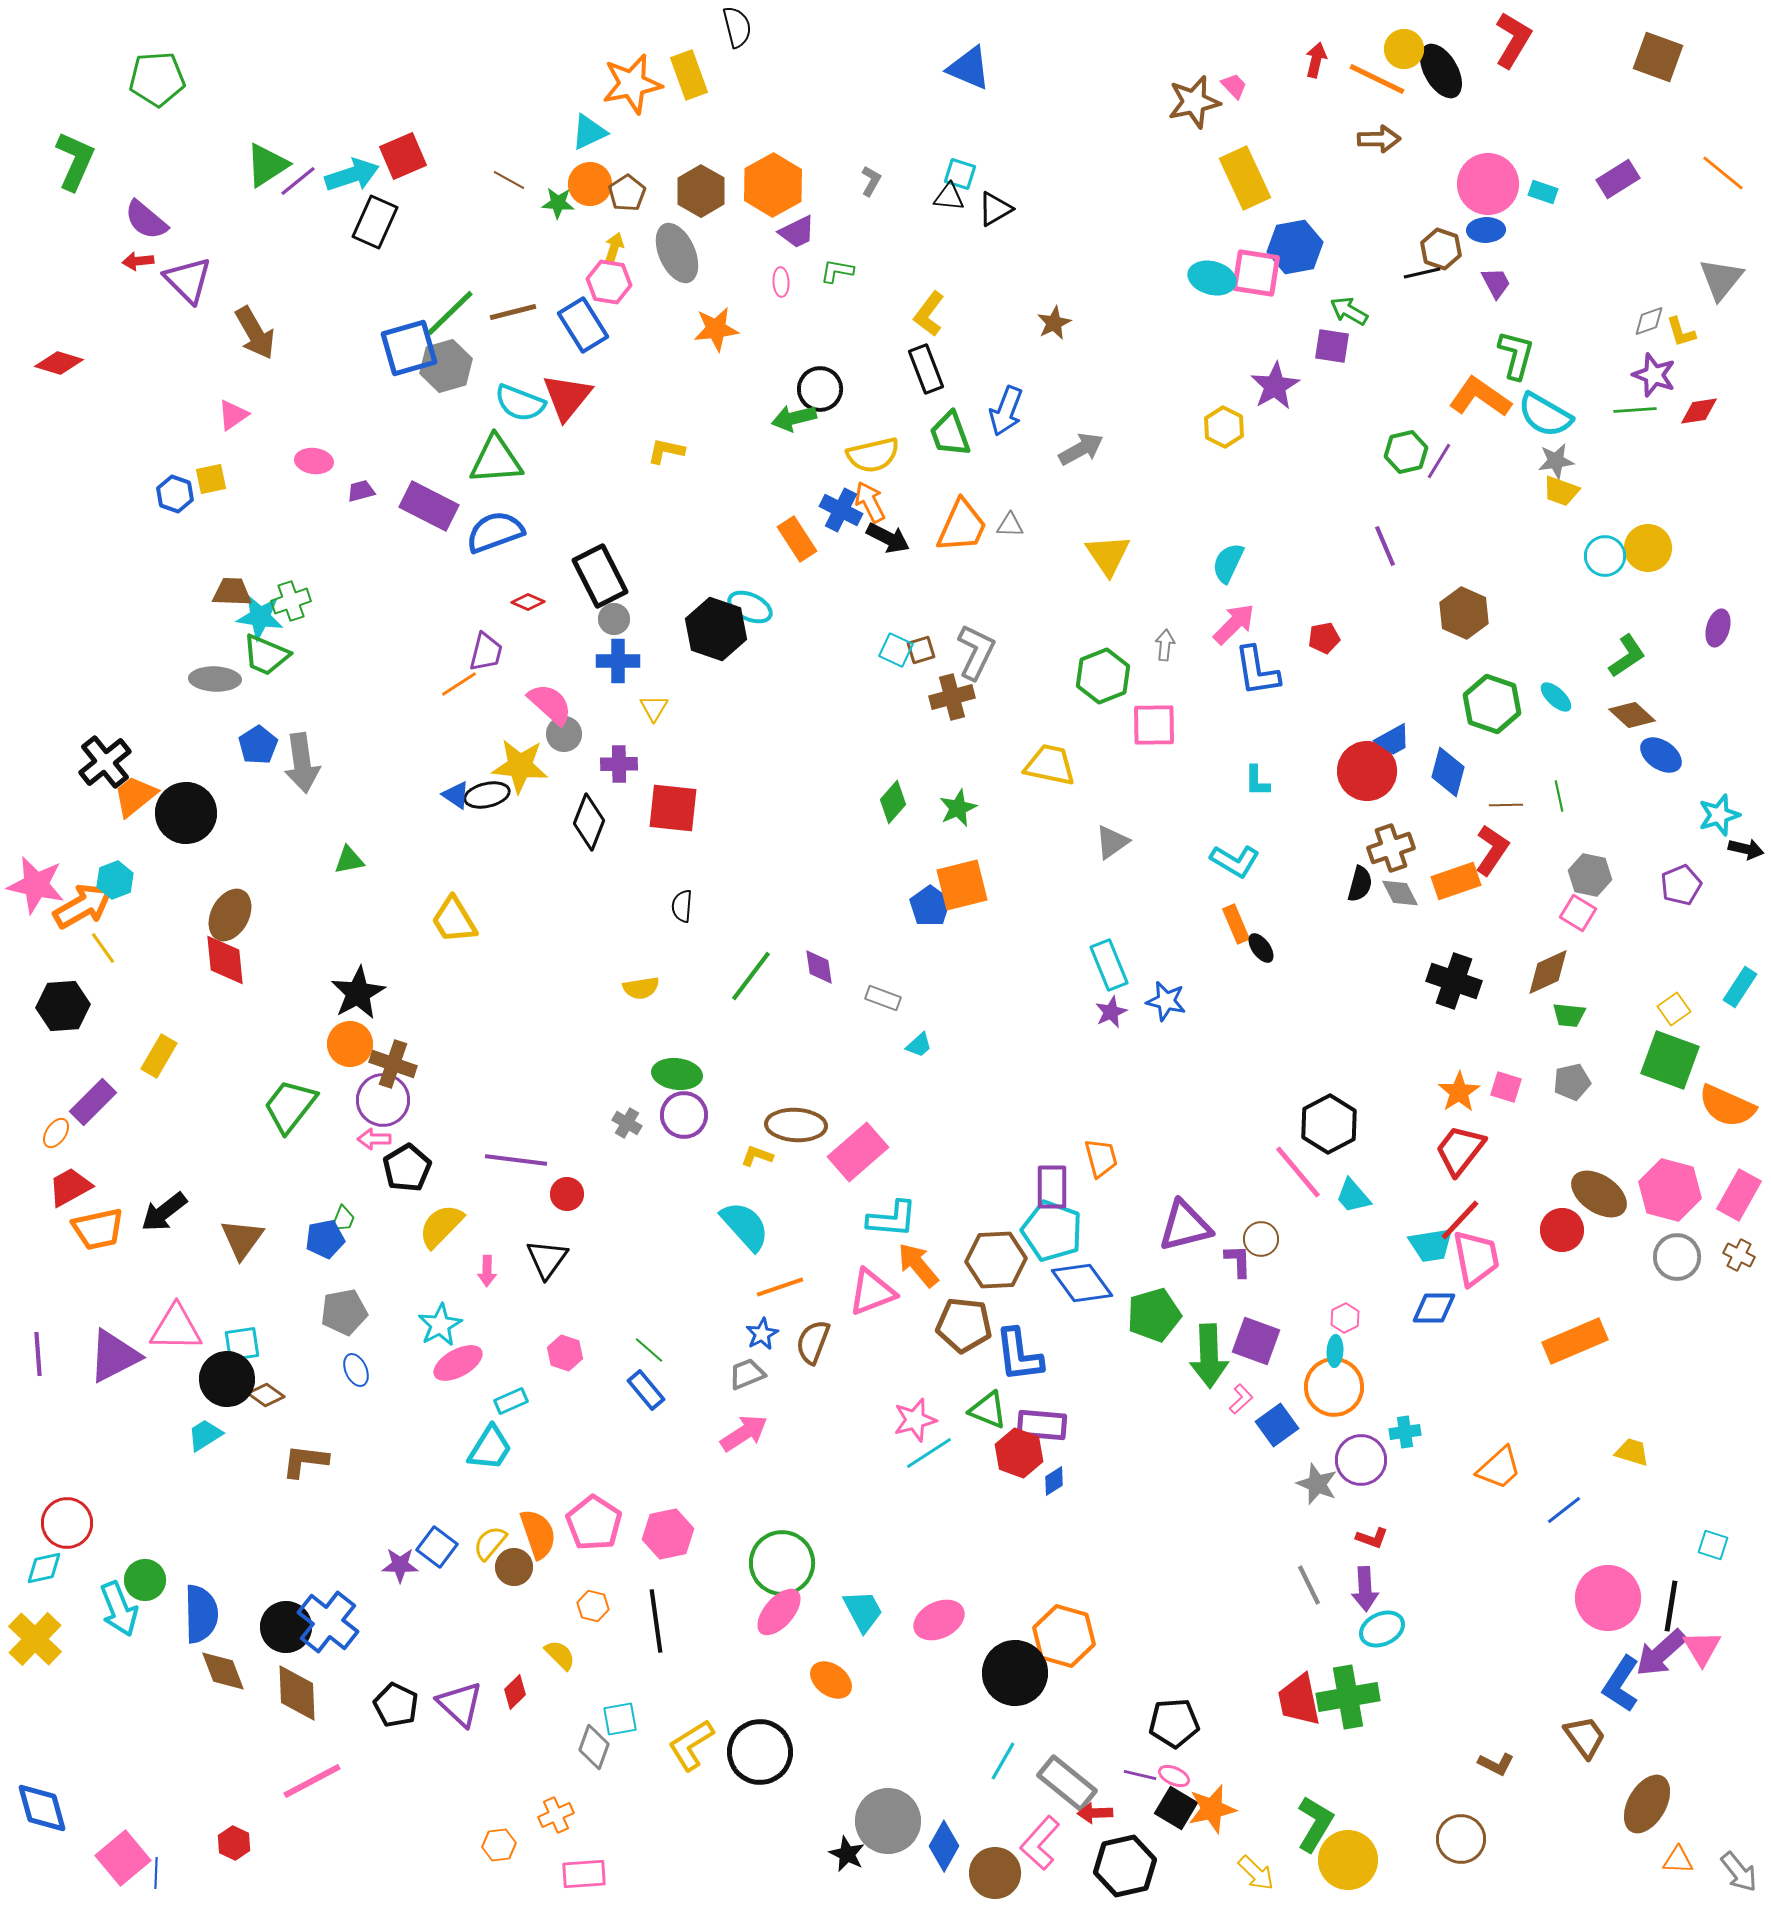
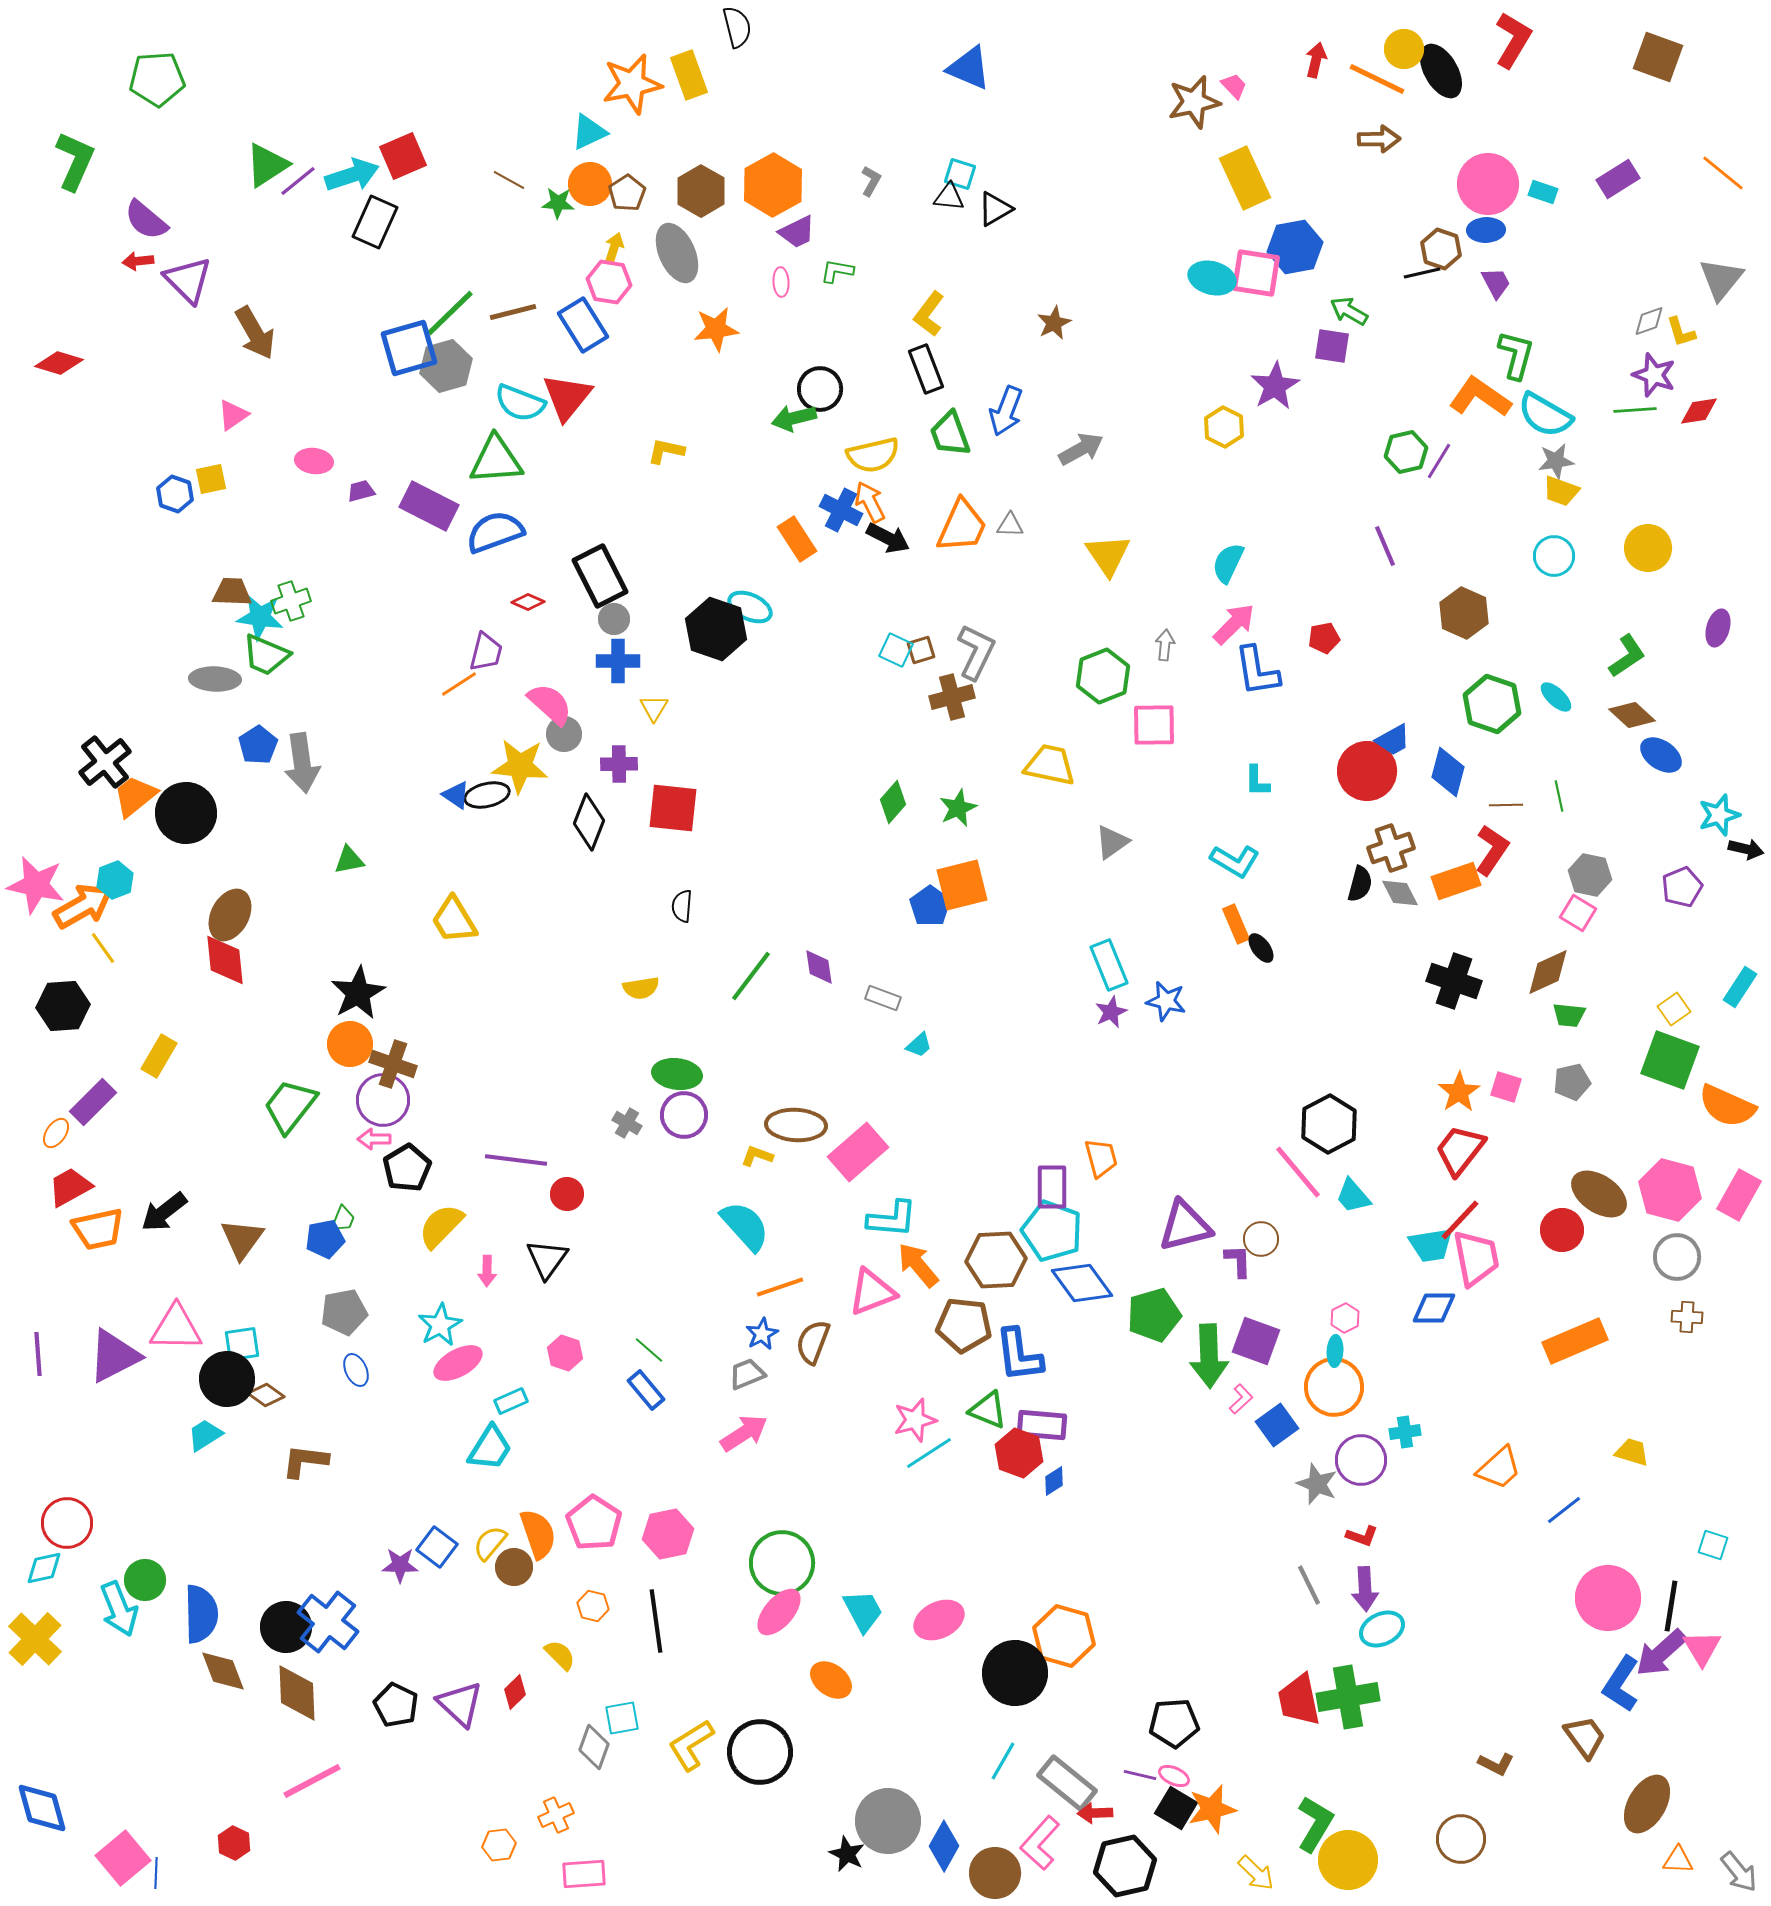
cyan circle at (1605, 556): moved 51 px left
purple pentagon at (1681, 885): moved 1 px right, 2 px down
brown cross at (1739, 1255): moved 52 px left, 62 px down; rotated 24 degrees counterclockwise
red L-shape at (1372, 1538): moved 10 px left, 2 px up
cyan square at (620, 1719): moved 2 px right, 1 px up
